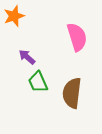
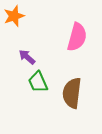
pink semicircle: rotated 32 degrees clockwise
